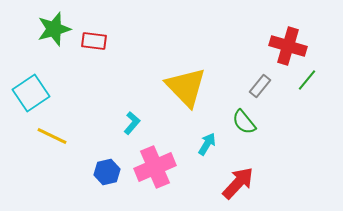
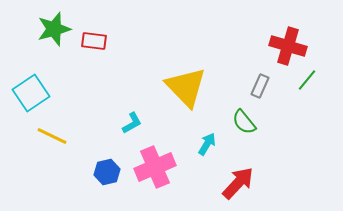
gray rectangle: rotated 15 degrees counterclockwise
cyan L-shape: rotated 20 degrees clockwise
